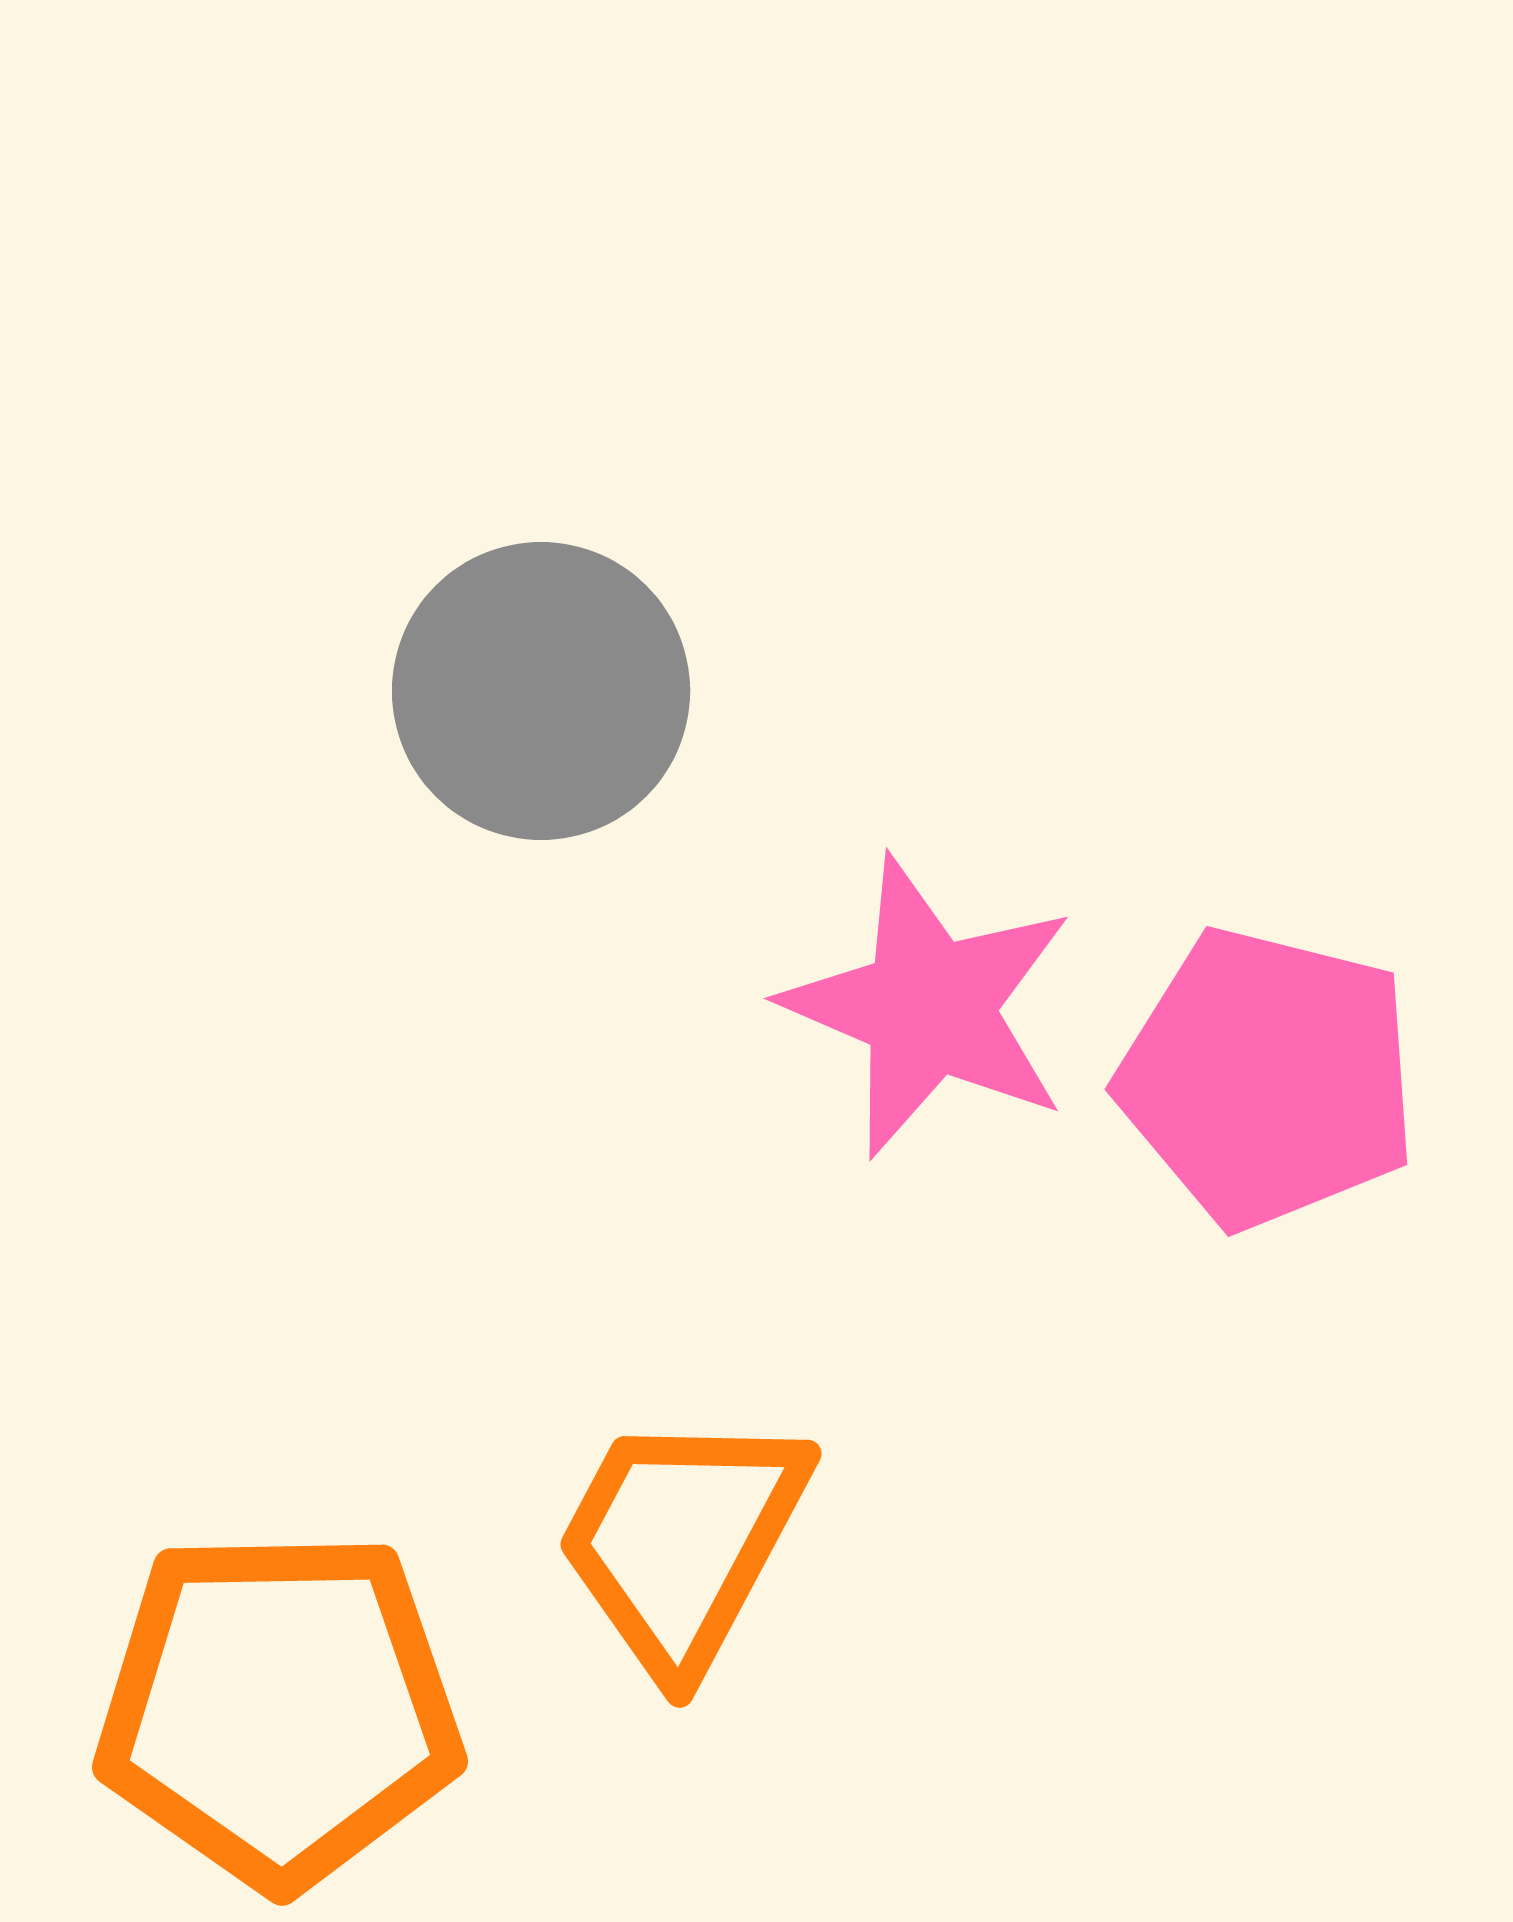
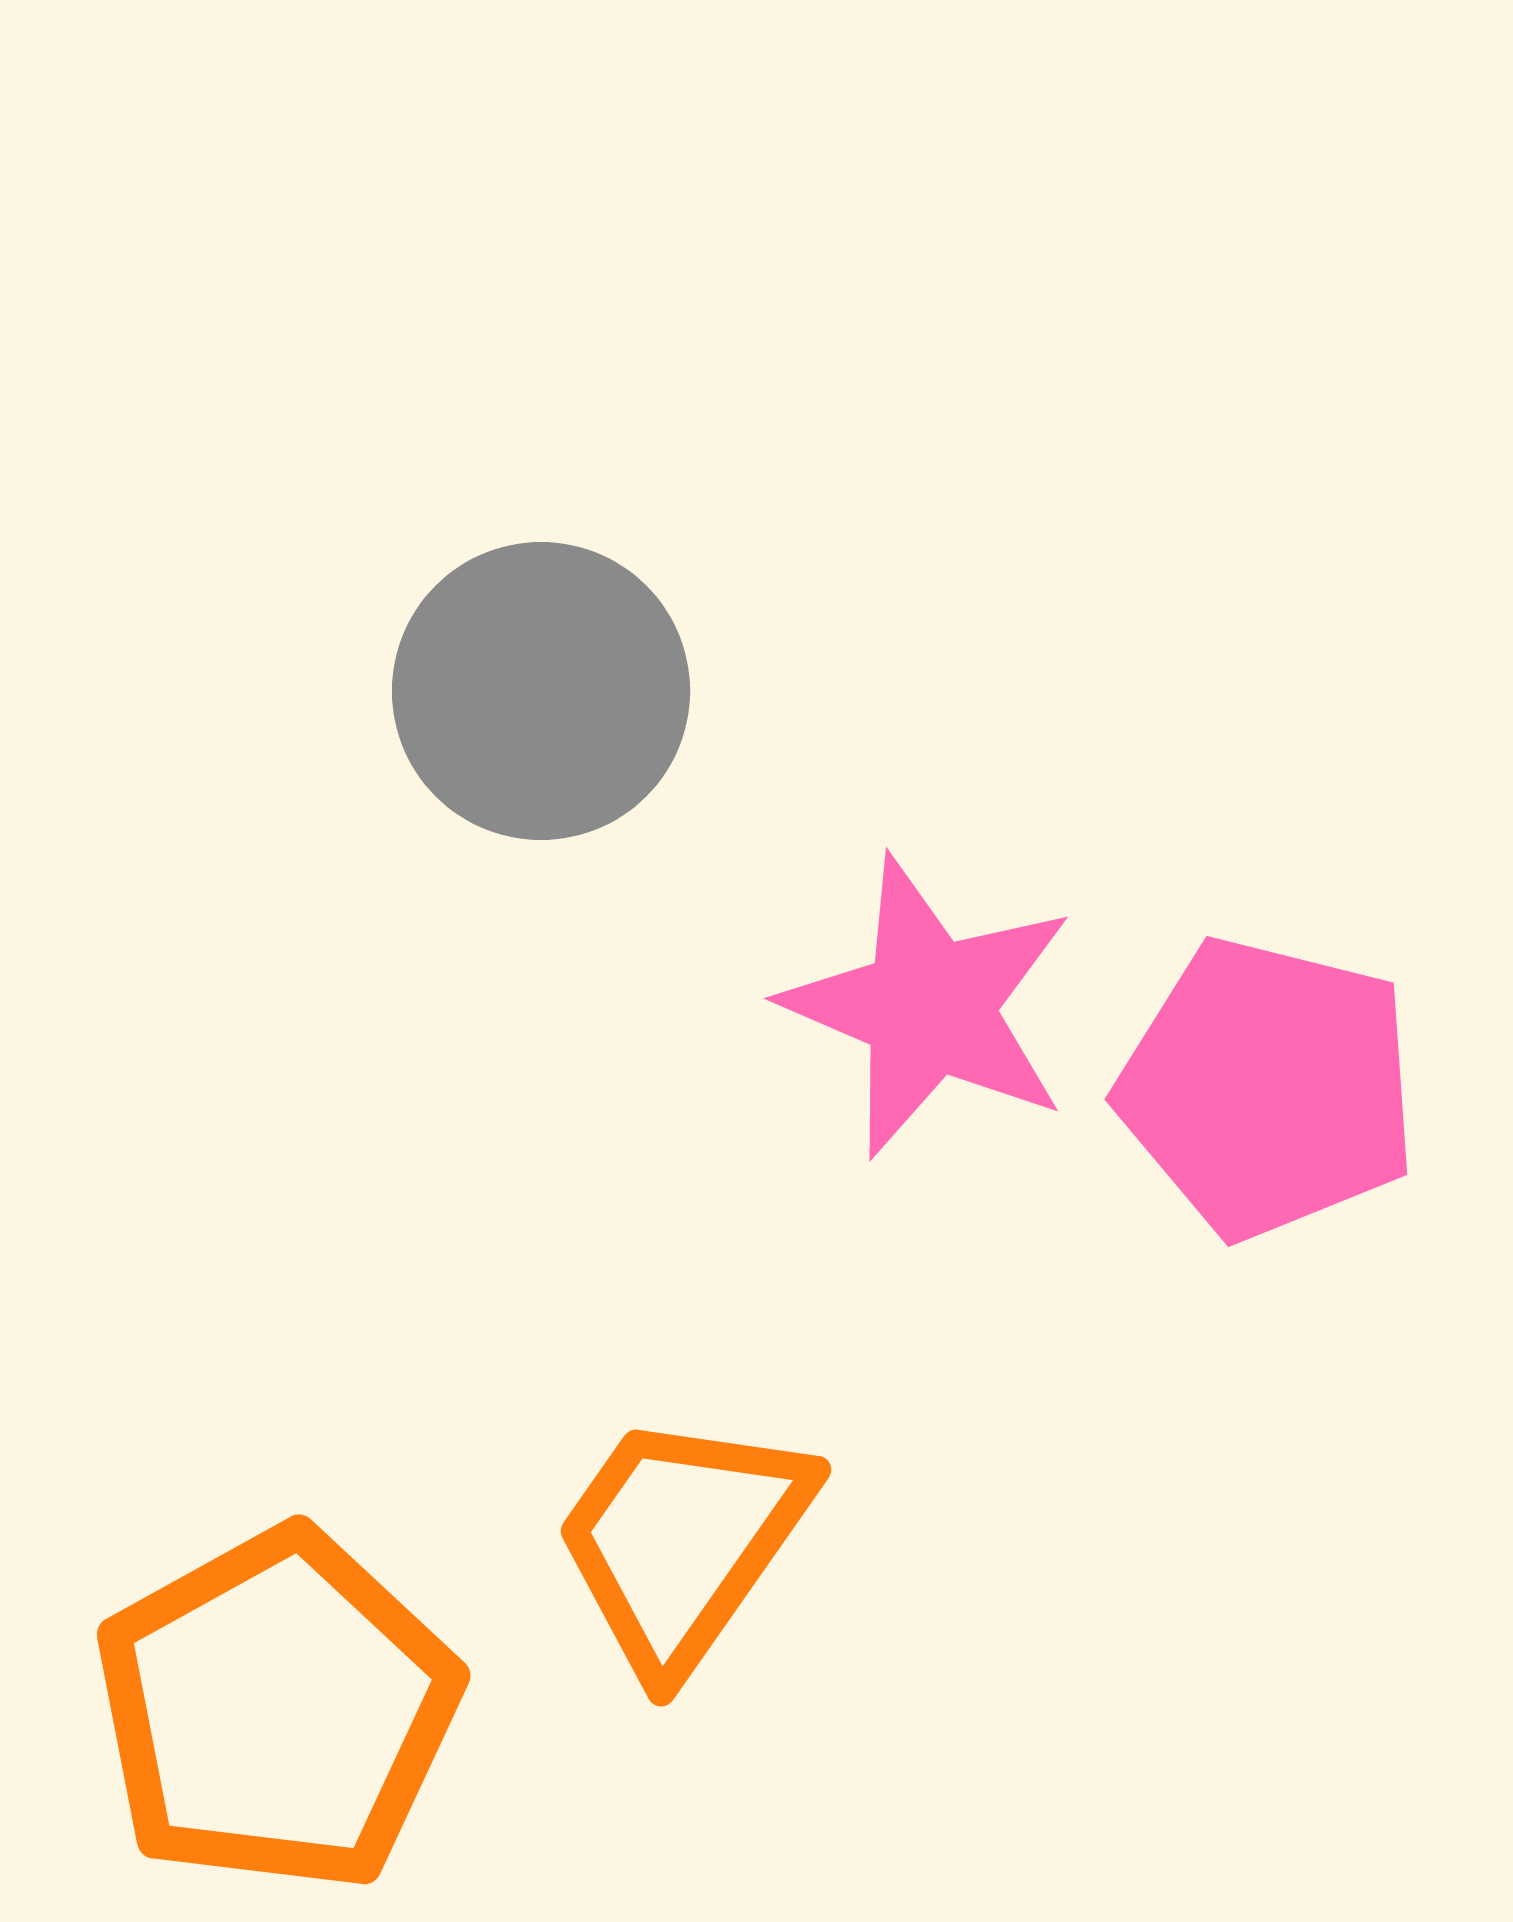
pink pentagon: moved 10 px down
orange trapezoid: rotated 7 degrees clockwise
orange pentagon: moved 2 px left, 1 px down; rotated 28 degrees counterclockwise
